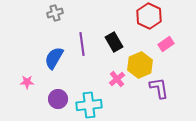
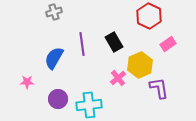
gray cross: moved 1 px left, 1 px up
pink rectangle: moved 2 px right
pink cross: moved 1 px right, 1 px up
